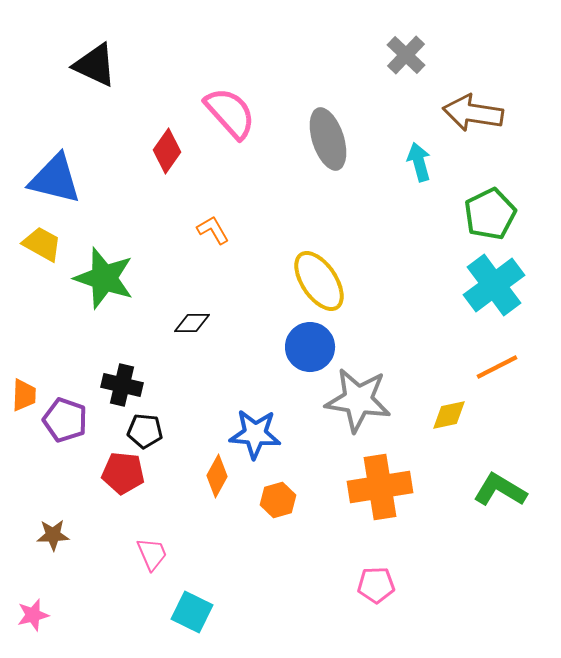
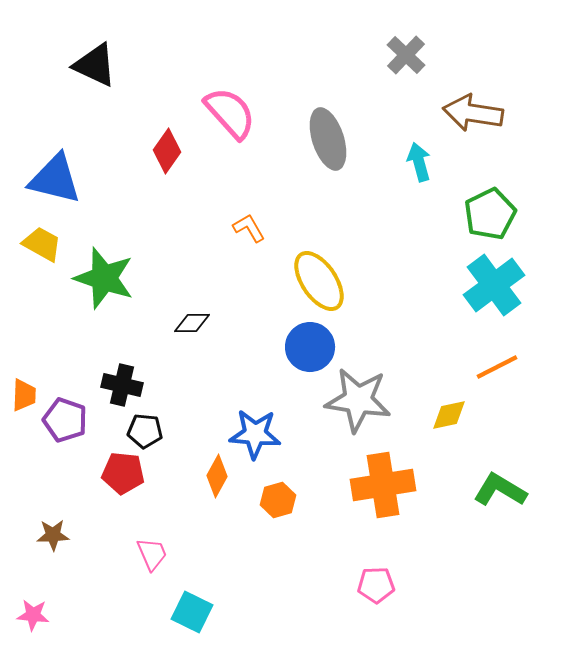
orange L-shape: moved 36 px right, 2 px up
orange cross: moved 3 px right, 2 px up
pink star: rotated 20 degrees clockwise
